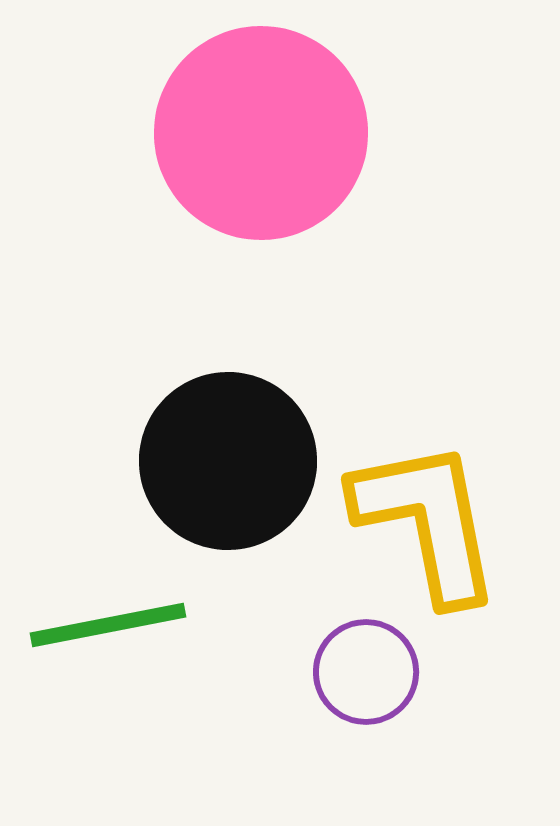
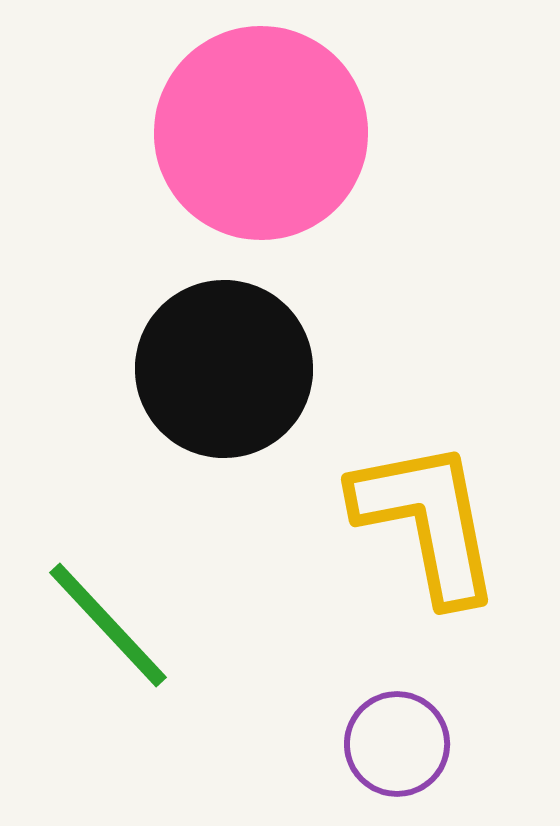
black circle: moved 4 px left, 92 px up
green line: rotated 58 degrees clockwise
purple circle: moved 31 px right, 72 px down
